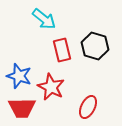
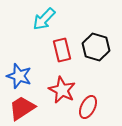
cyan arrow: rotated 95 degrees clockwise
black hexagon: moved 1 px right, 1 px down
red star: moved 11 px right, 3 px down
red trapezoid: rotated 148 degrees clockwise
